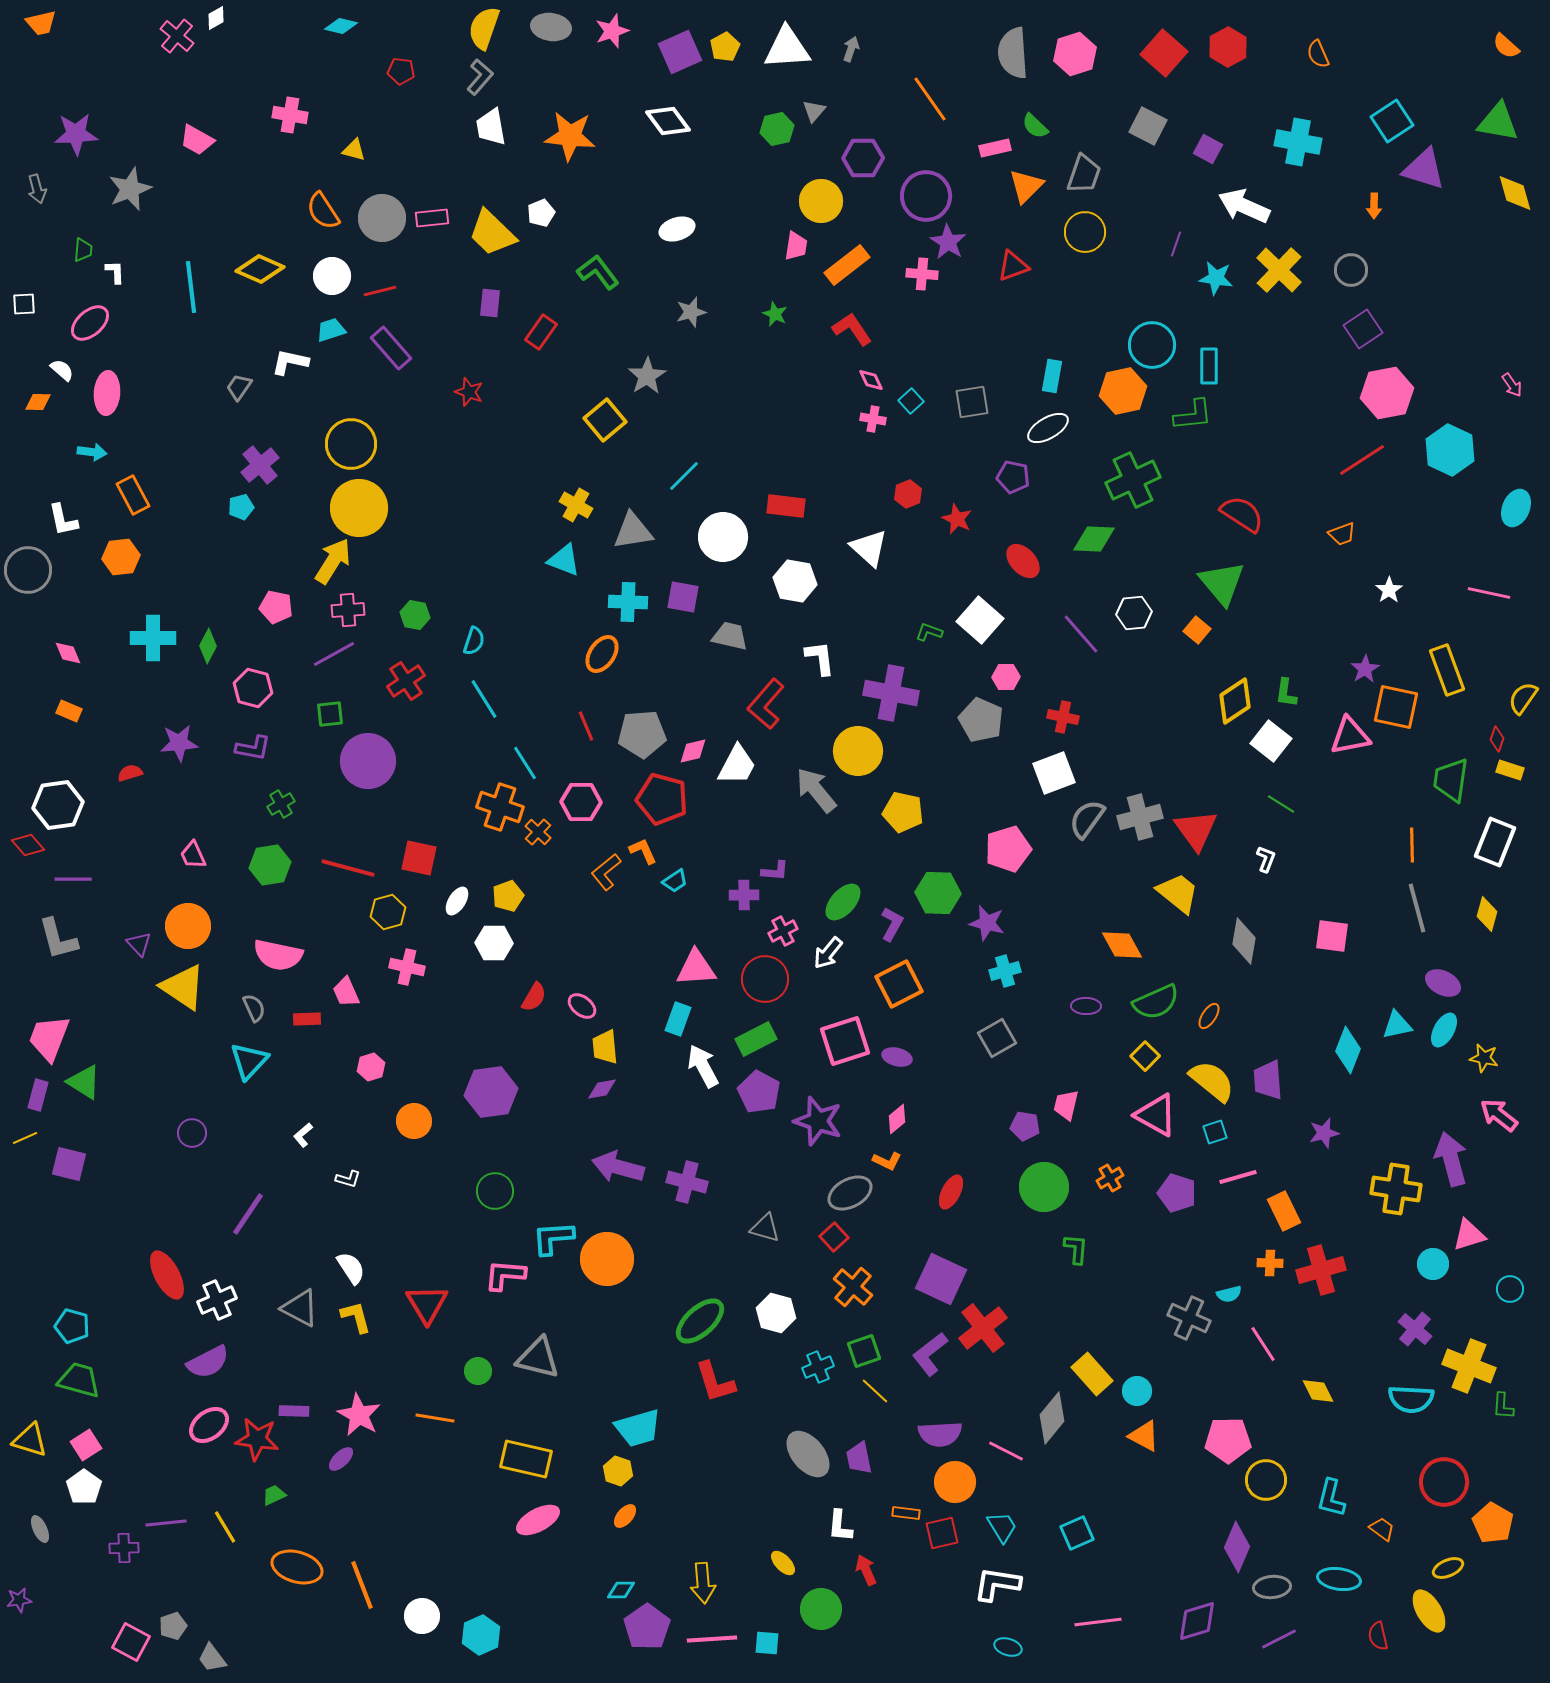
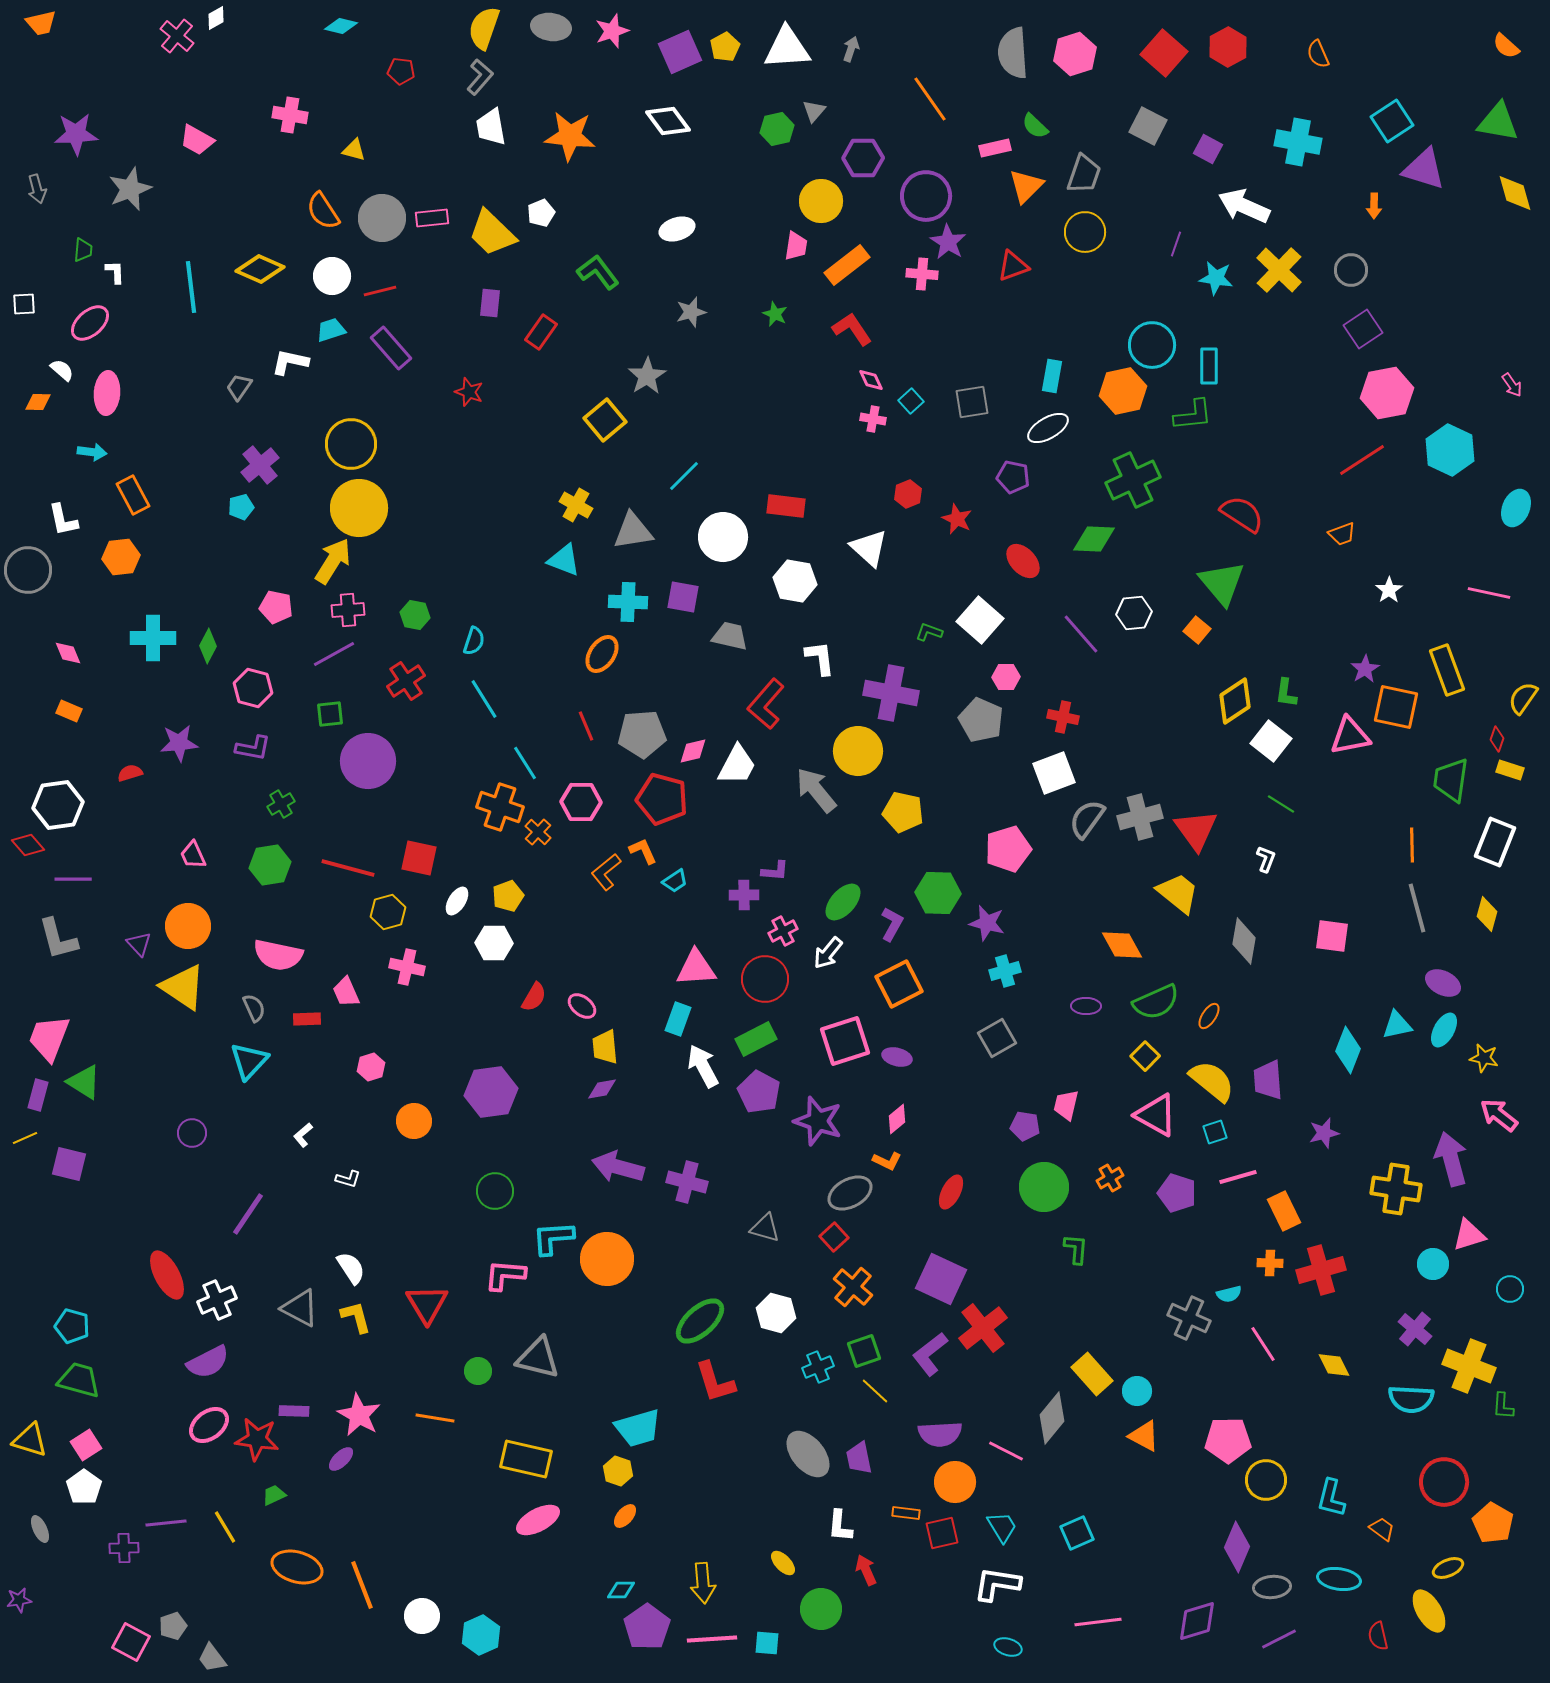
yellow diamond at (1318, 1391): moved 16 px right, 26 px up
